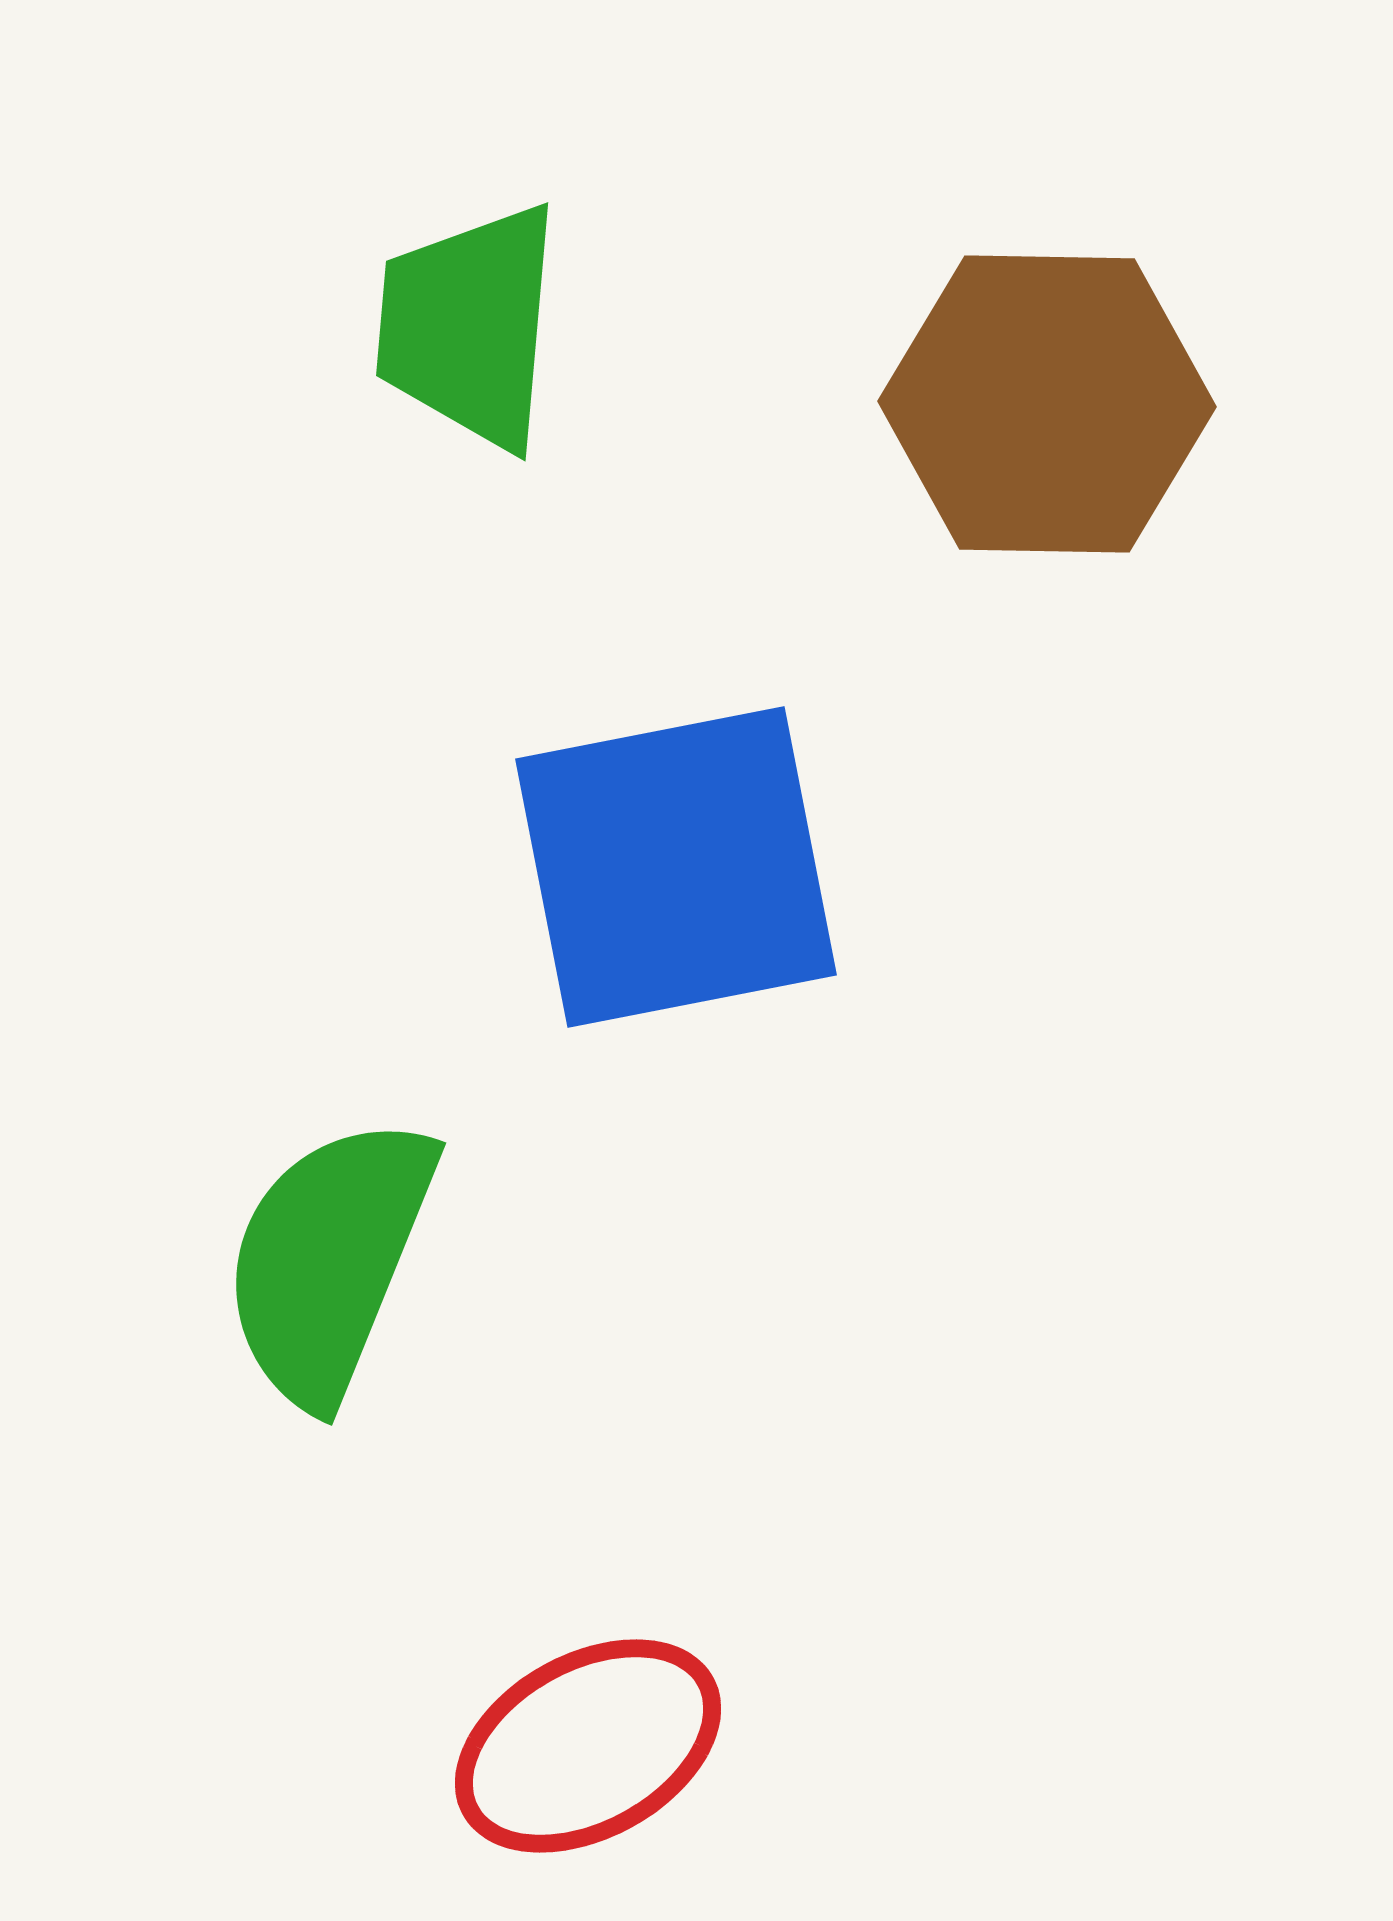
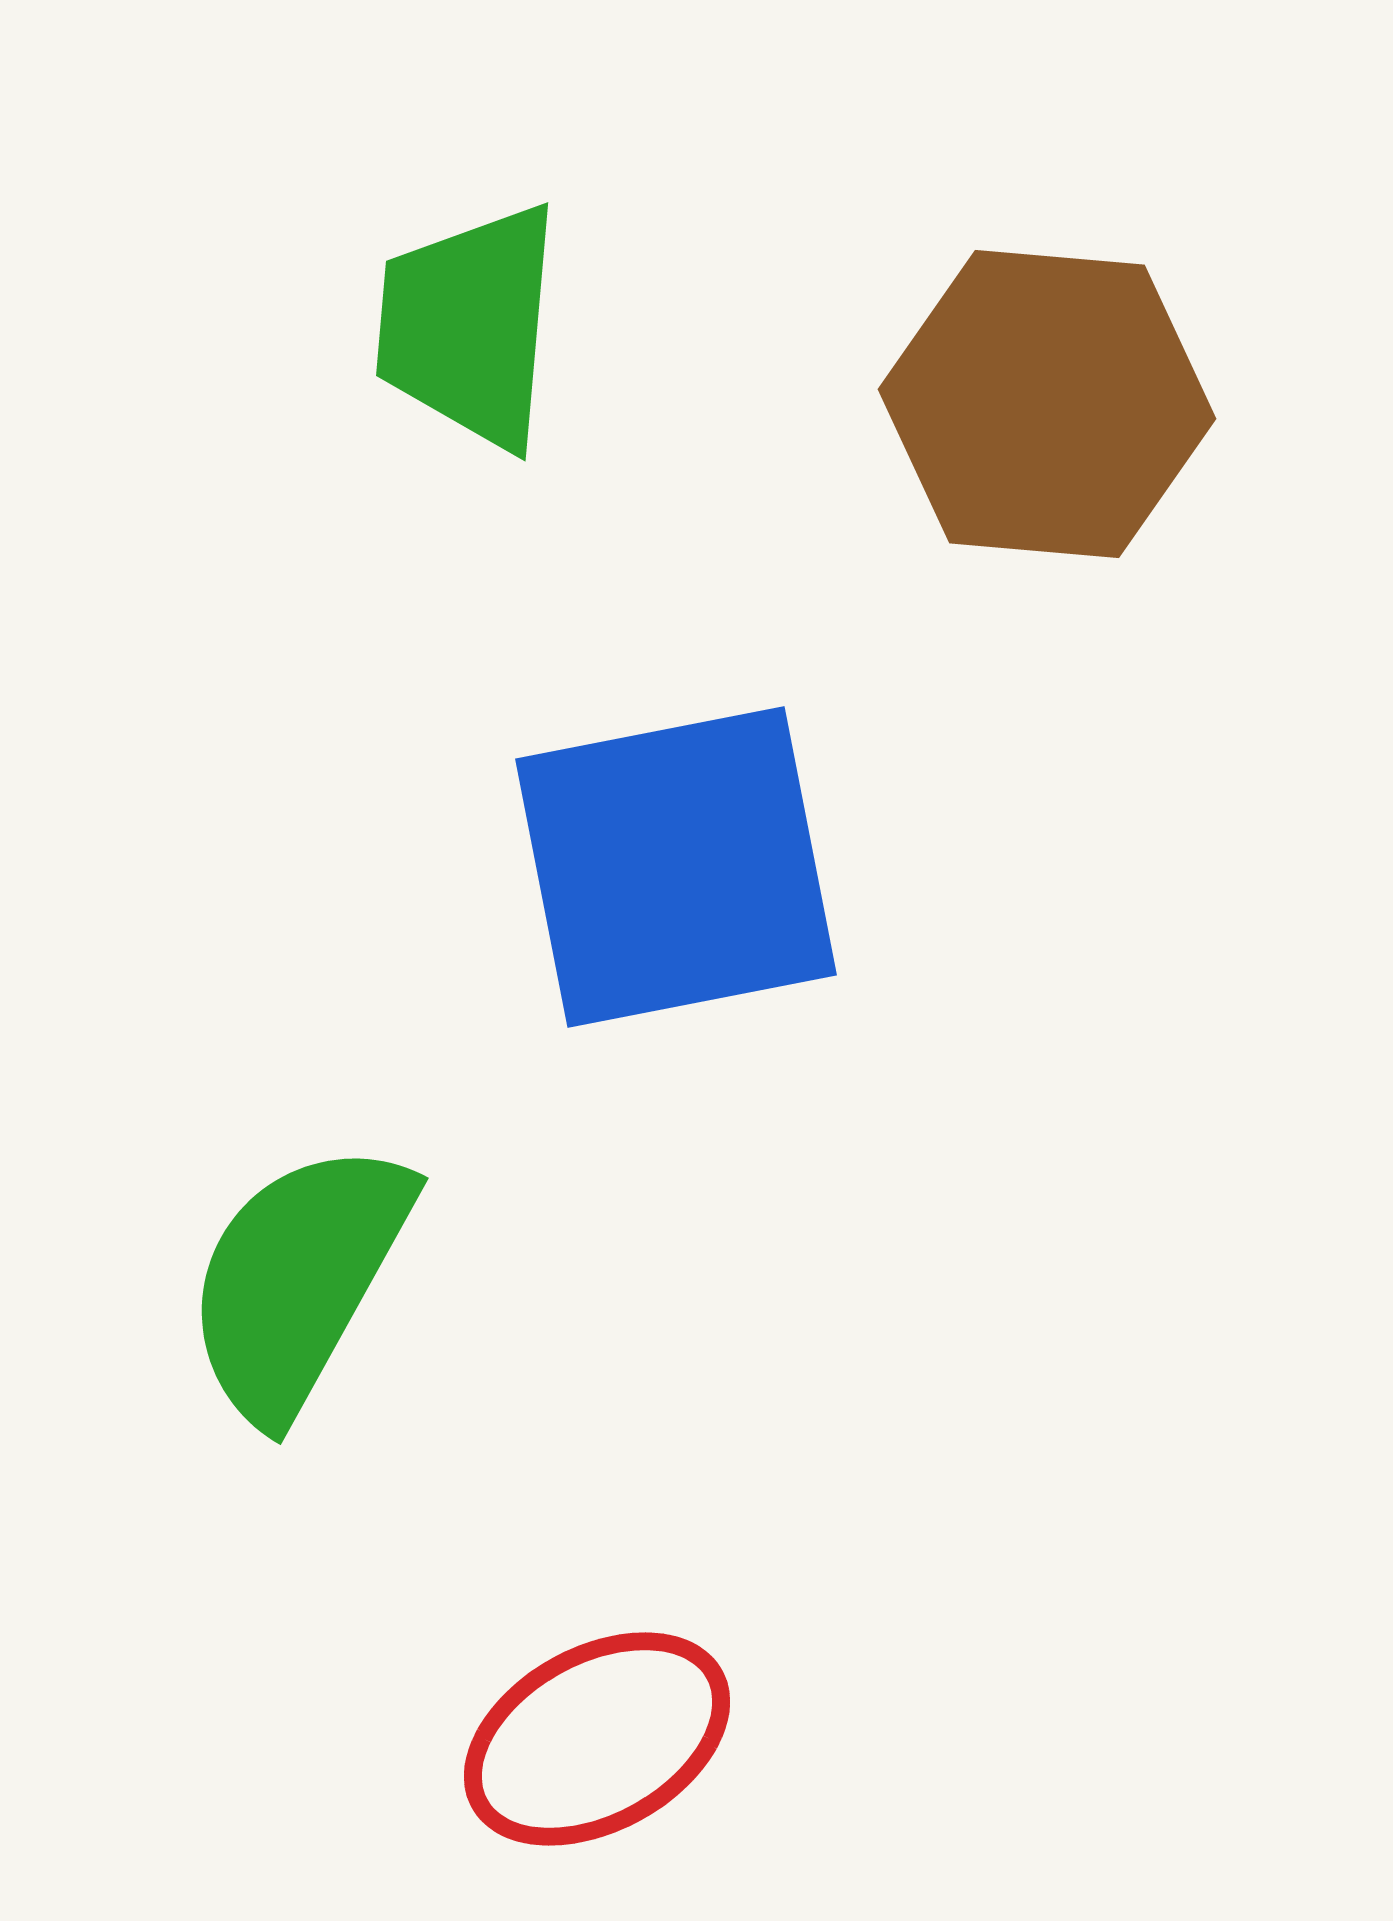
brown hexagon: rotated 4 degrees clockwise
green semicircle: moved 31 px left, 20 px down; rotated 7 degrees clockwise
red ellipse: moved 9 px right, 7 px up
